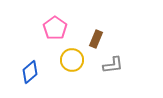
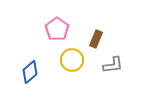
pink pentagon: moved 2 px right, 1 px down
